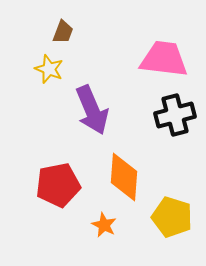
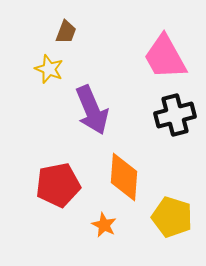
brown trapezoid: moved 3 px right
pink trapezoid: moved 1 px right, 2 px up; rotated 126 degrees counterclockwise
